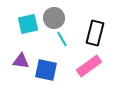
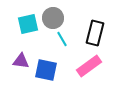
gray circle: moved 1 px left
